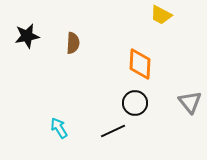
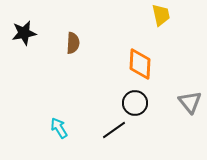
yellow trapezoid: rotated 130 degrees counterclockwise
black star: moved 3 px left, 3 px up
black line: moved 1 px right, 1 px up; rotated 10 degrees counterclockwise
